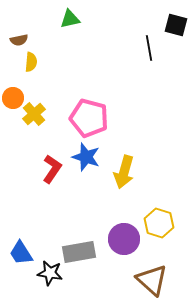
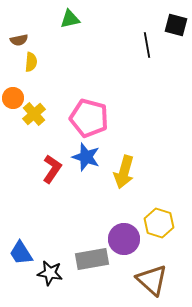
black line: moved 2 px left, 3 px up
gray rectangle: moved 13 px right, 7 px down
